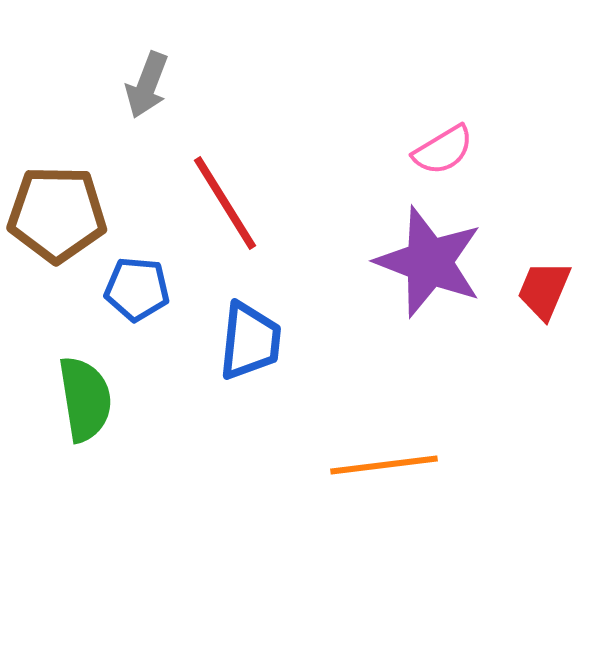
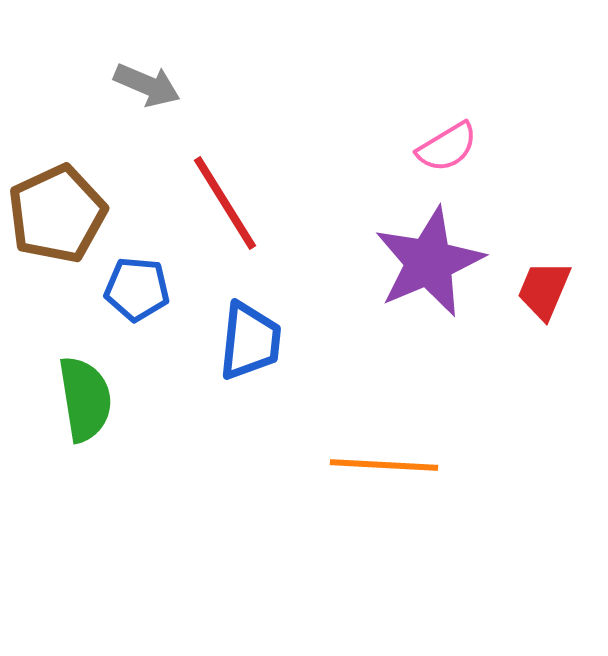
gray arrow: rotated 88 degrees counterclockwise
pink semicircle: moved 4 px right, 3 px up
brown pentagon: rotated 26 degrees counterclockwise
purple star: rotated 28 degrees clockwise
orange line: rotated 10 degrees clockwise
